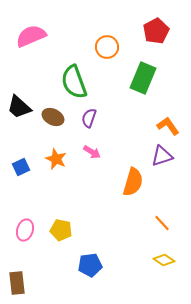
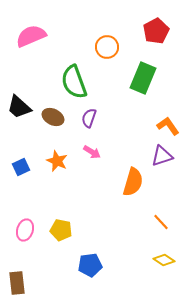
orange star: moved 1 px right, 2 px down
orange line: moved 1 px left, 1 px up
